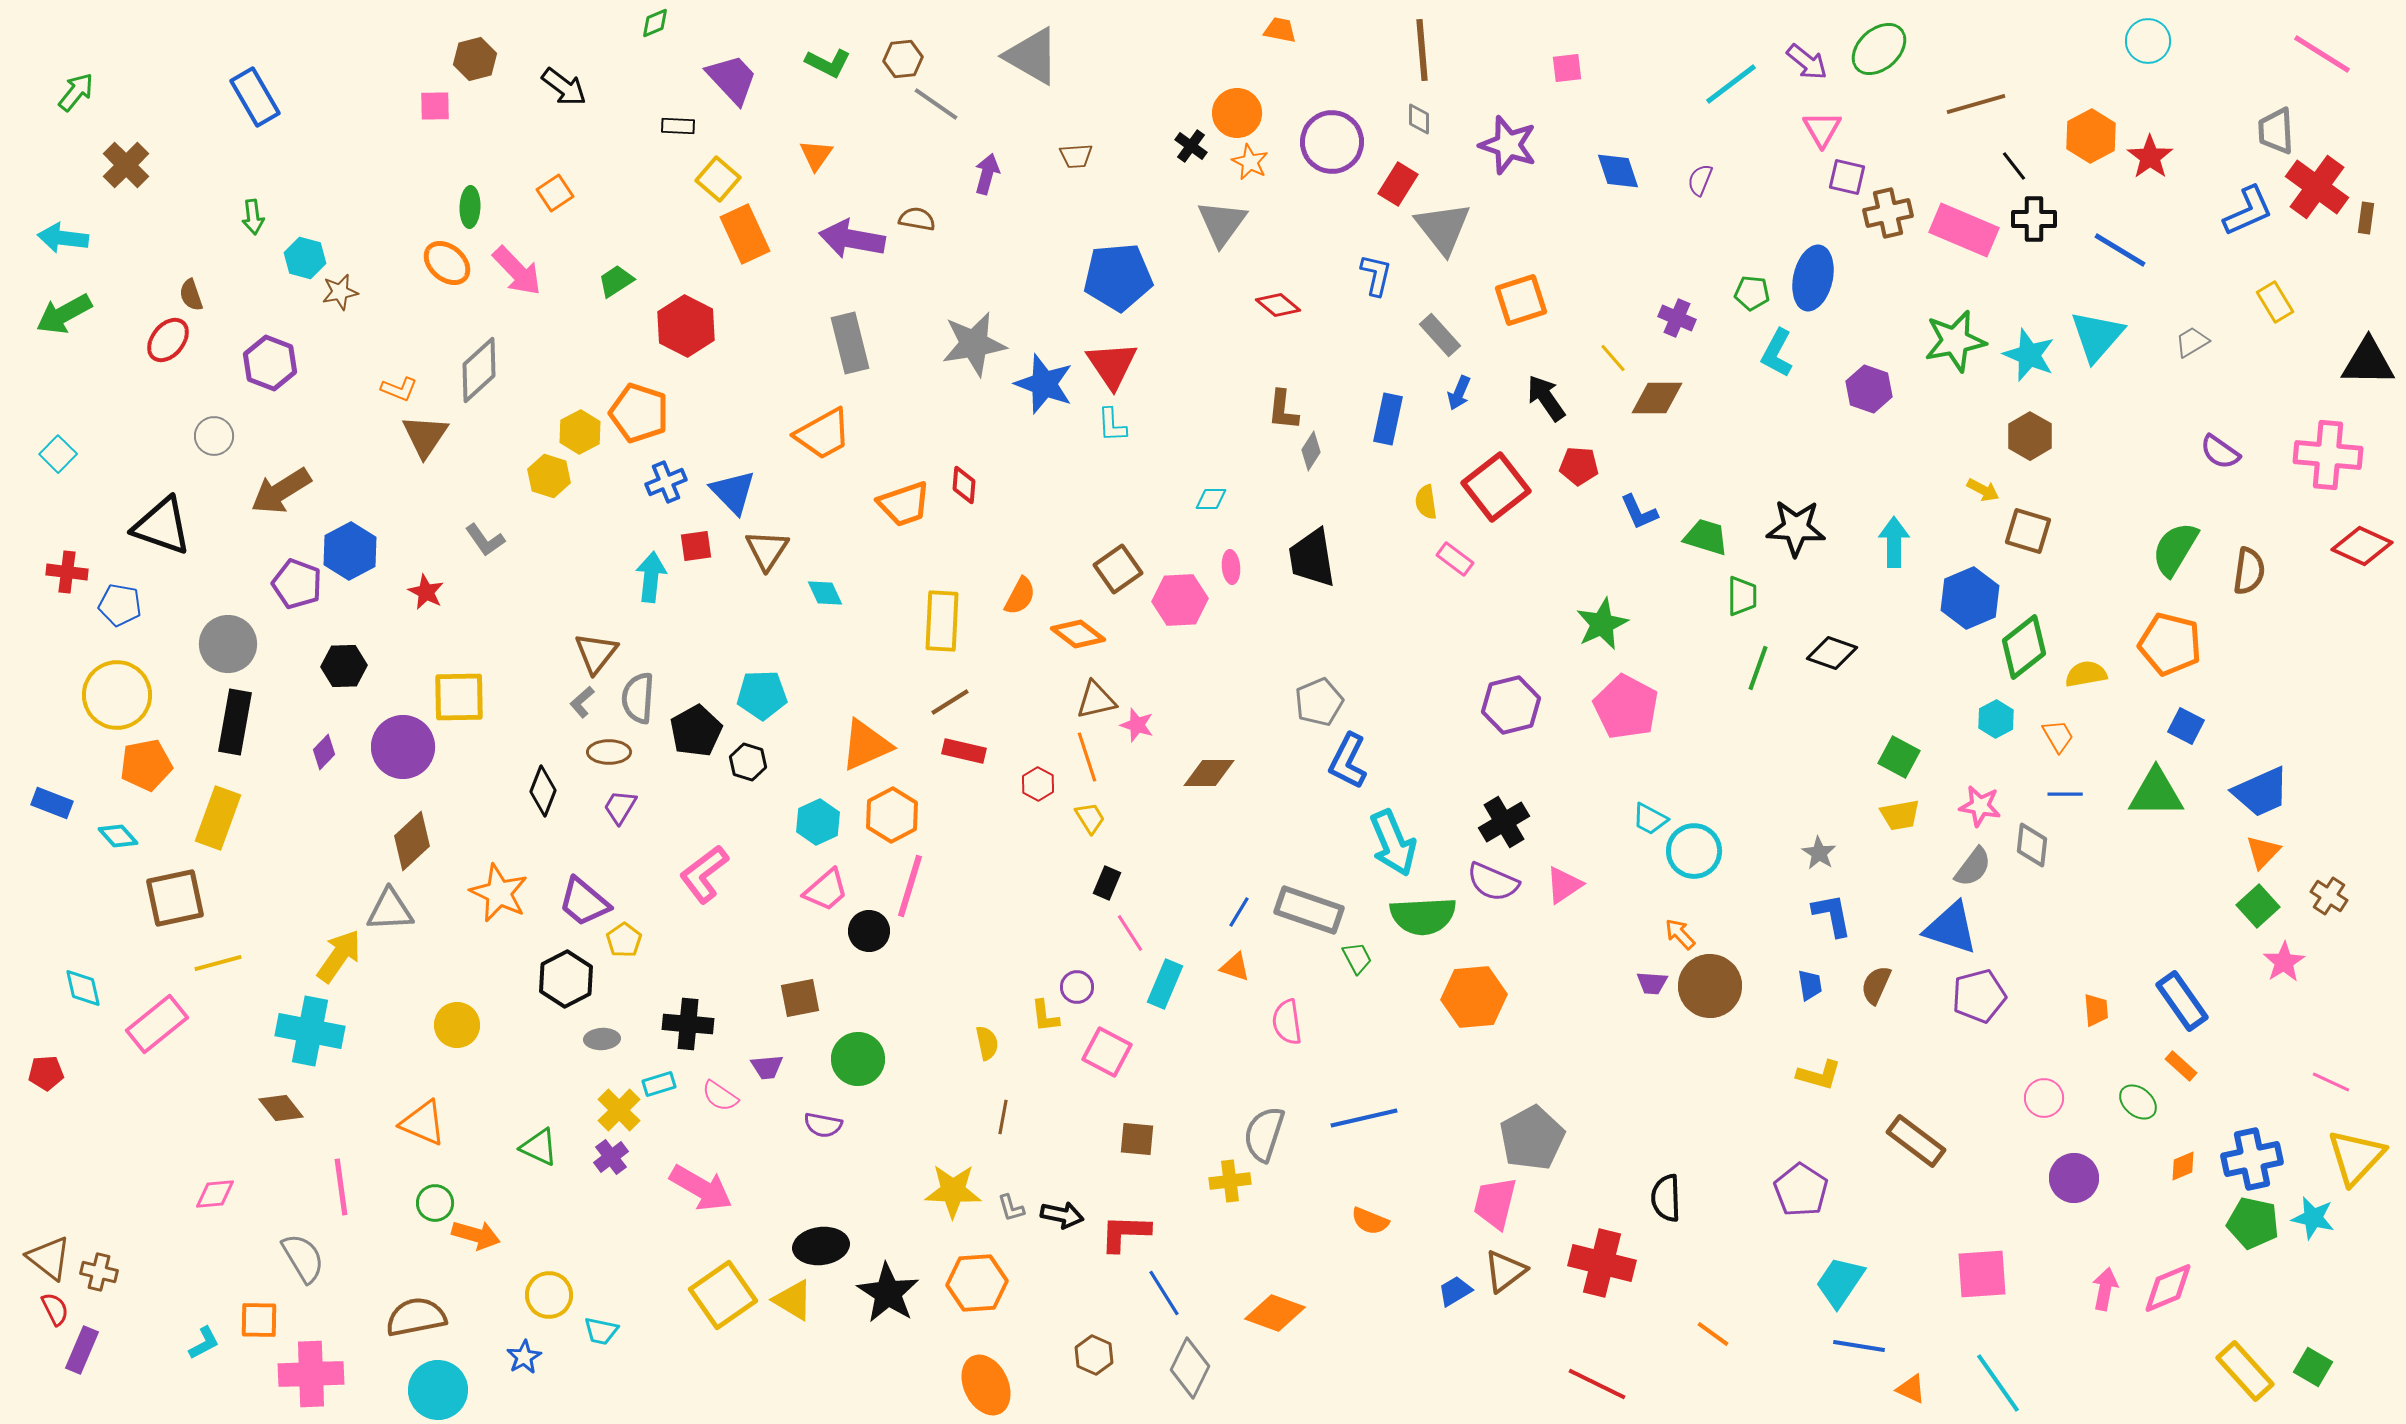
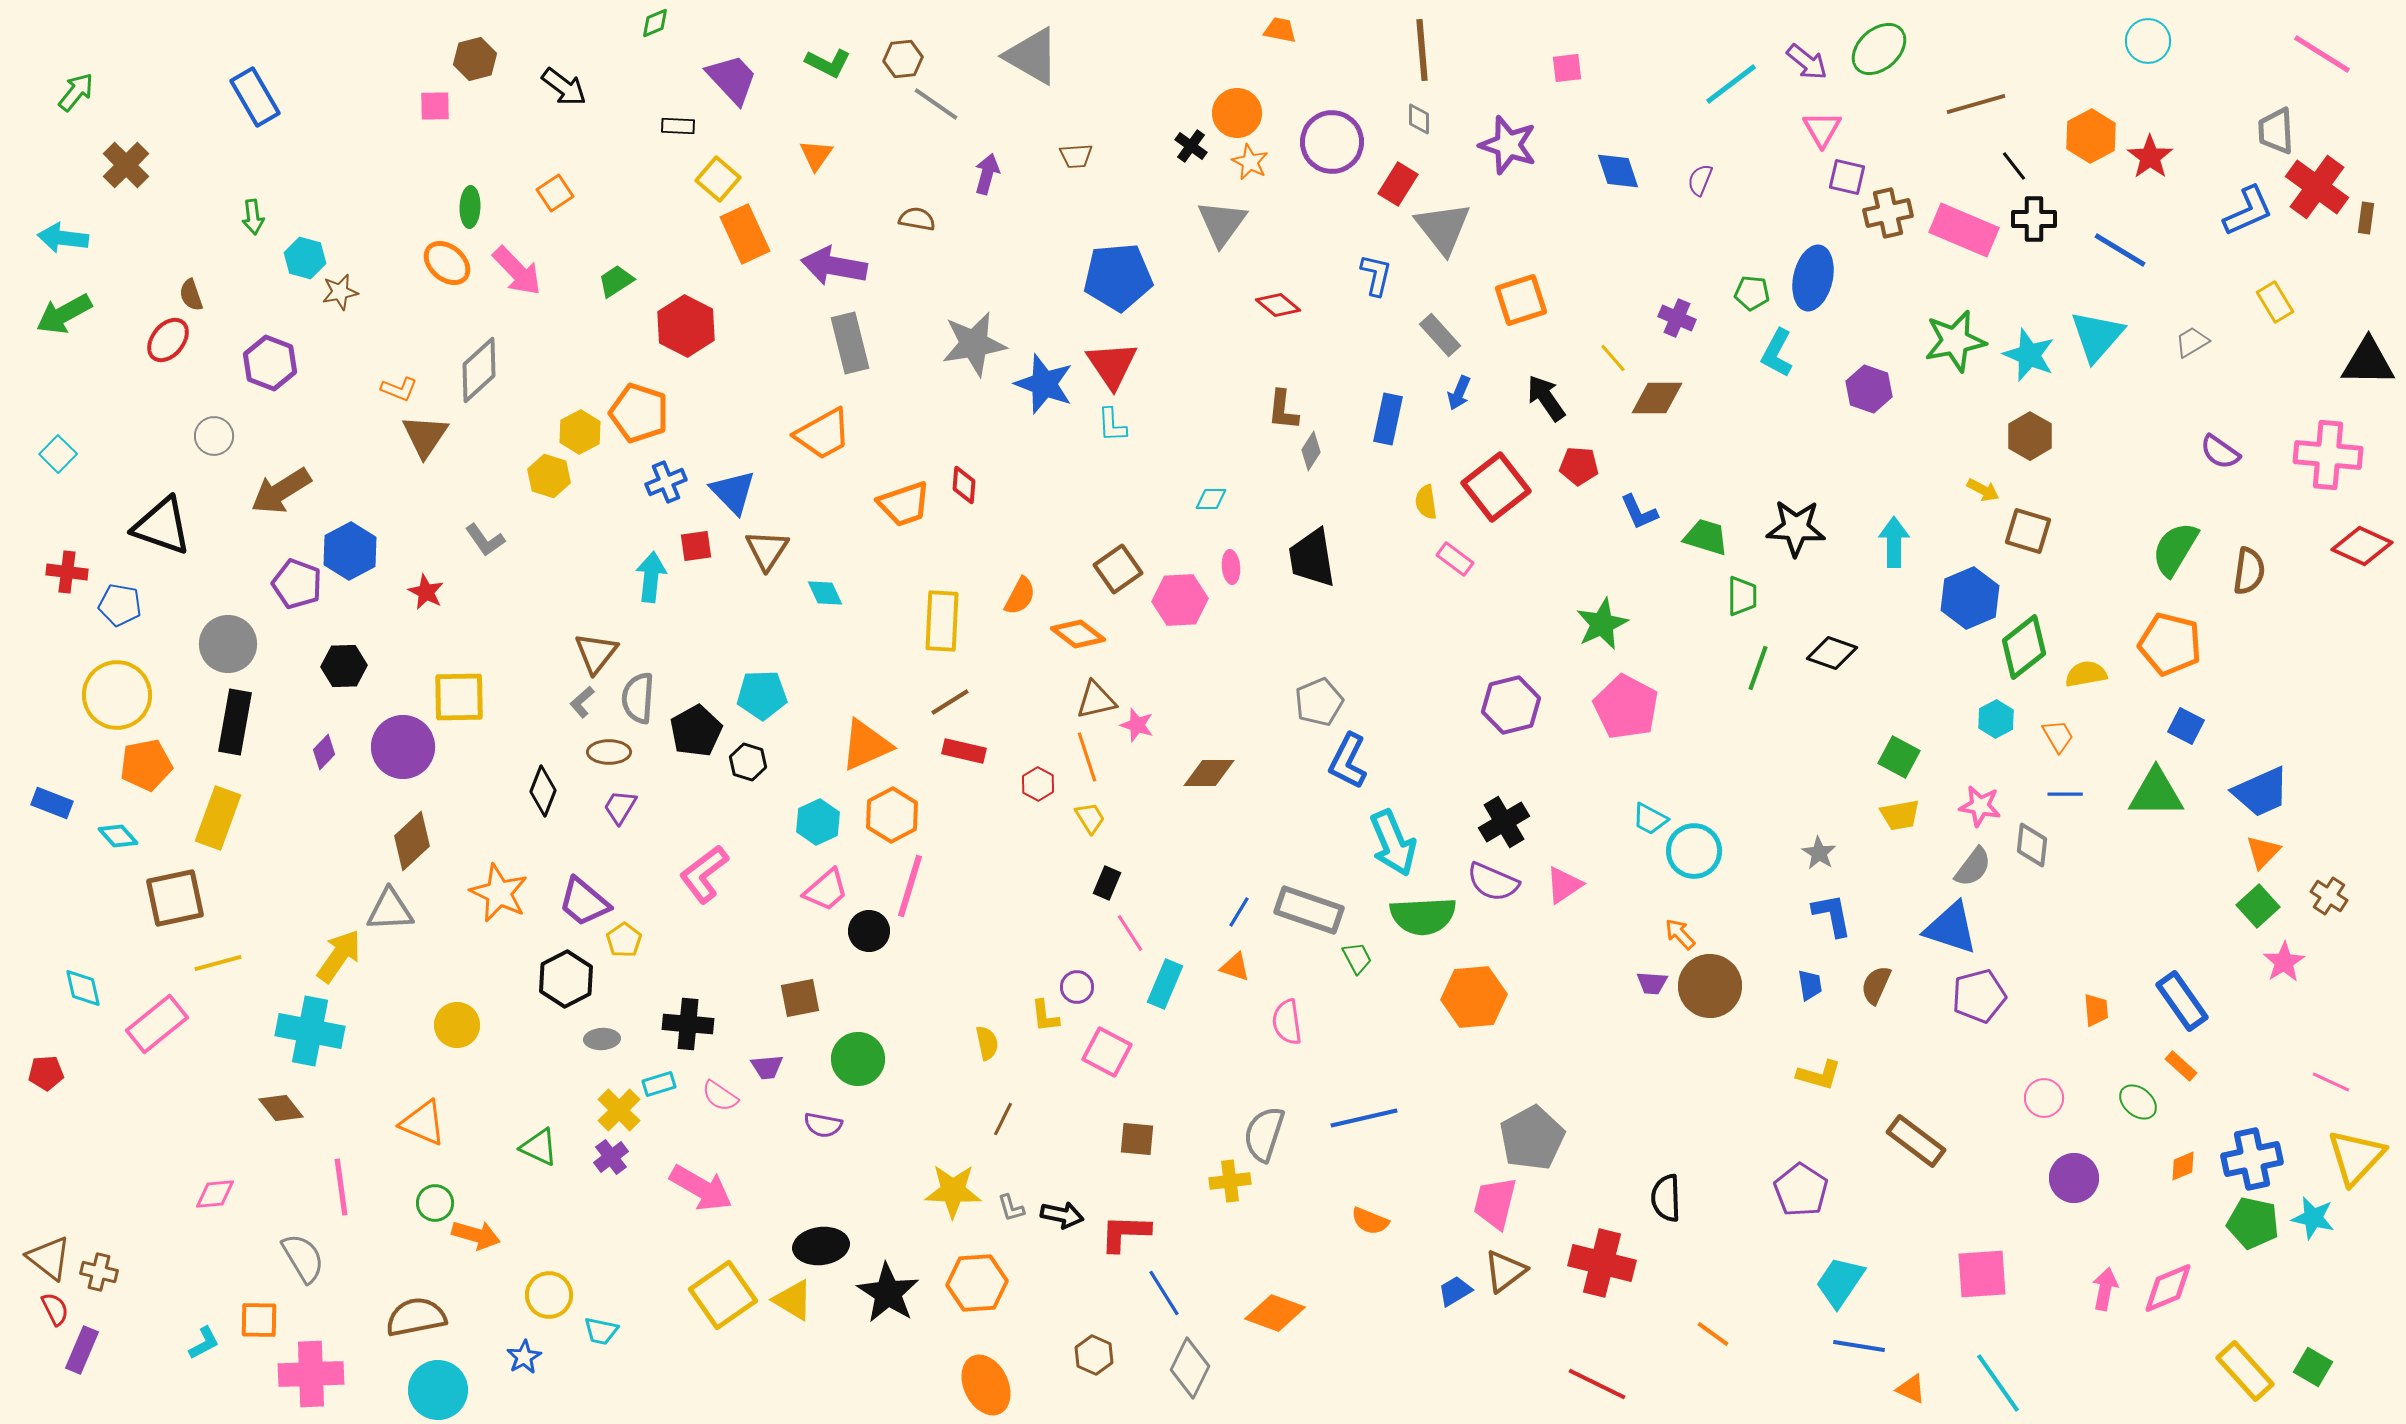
purple arrow at (852, 239): moved 18 px left, 27 px down
brown line at (1003, 1117): moved 2 px down; rotated 16 degrees clockwise
